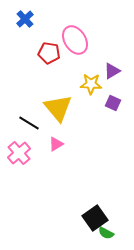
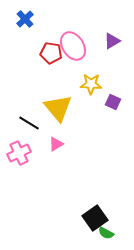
pink ellipse: moved 2 px left, 6 px down
red pentagon: moved 2 px right
purple triangle: moved 30 px up
purple square: moved 1 px up
pink cross: rotated 15 degrees clockwise
